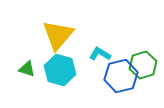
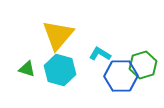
blue hexagon: rotated 12 degrees clockwise
